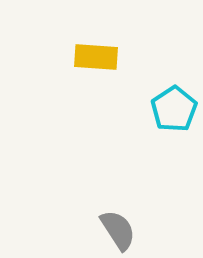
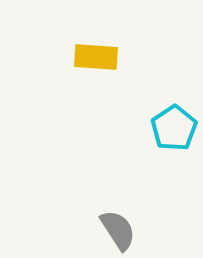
cyan pentagon: moved 19 px down
